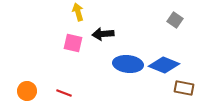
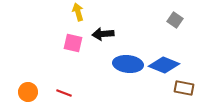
orange circle: moved 1 px right, 1 px down
